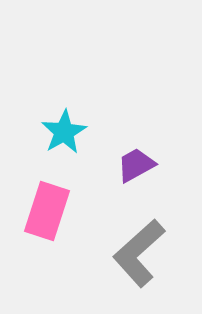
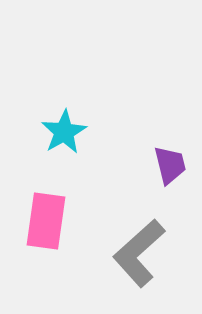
purple trapezoid: moved 34 px right; rotated 105 degrees clockwise
pink rectangle: moved 1 px left, 10 px down; rotated 10 degrees counterclockwise
